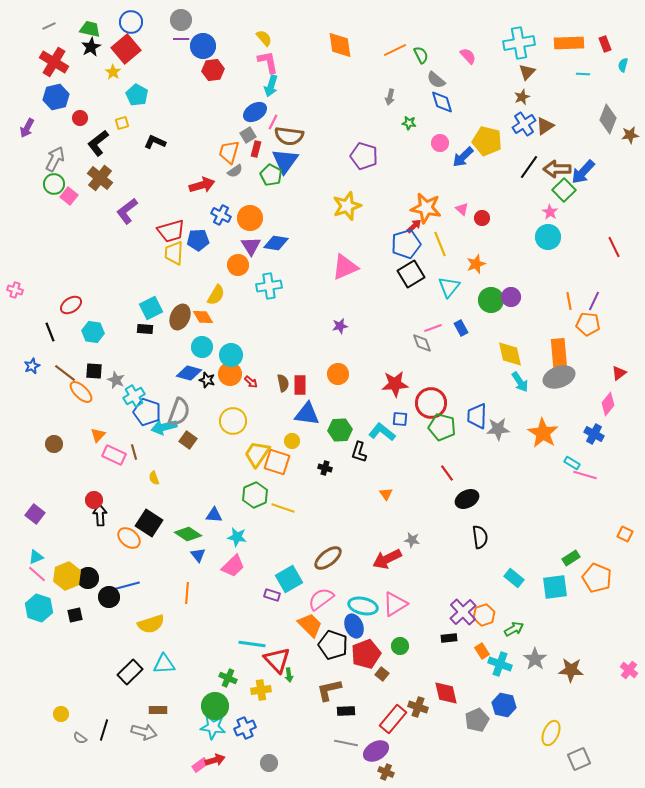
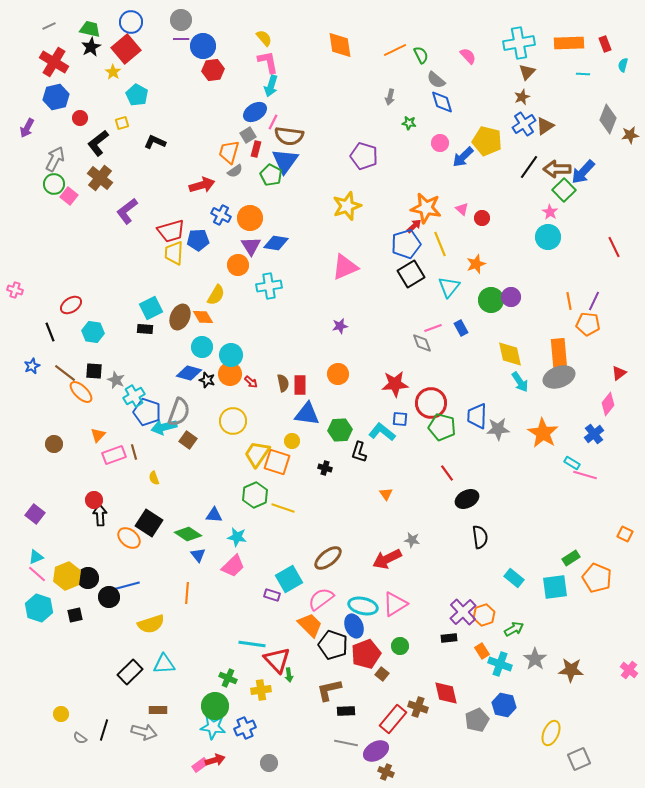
blue cross at (594, 434): rotated 24 degrees clockwise
pink rectangle at (114, 455): rotated 45 degrees counterclockwise
